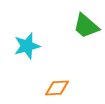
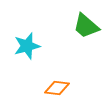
orange diamond: rotated 10 degrees clockwise
